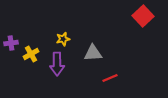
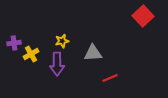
yellow star: moved 1 px left, 2 px down
purple cross: moved 3 px right
